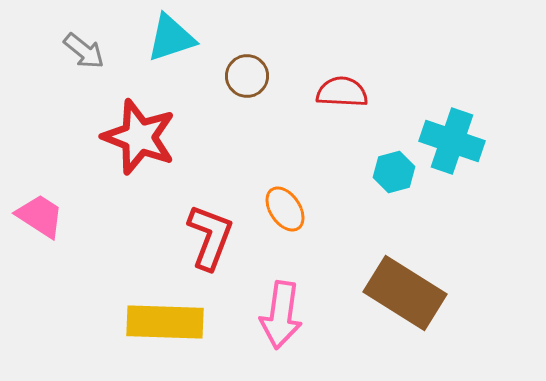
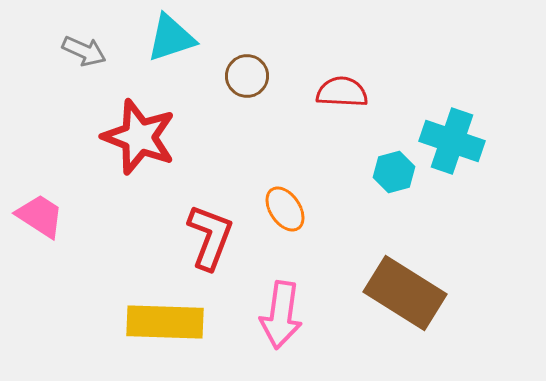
gray arrow: rotated 15 degrees counterclockwise
